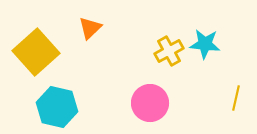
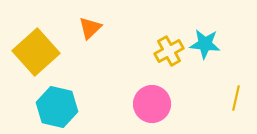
pink circle: moved 2 px right, 1 px down
